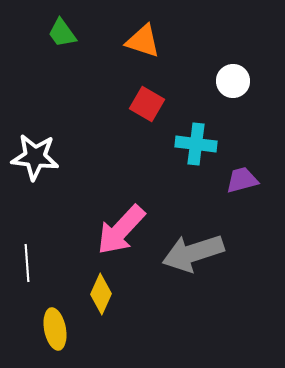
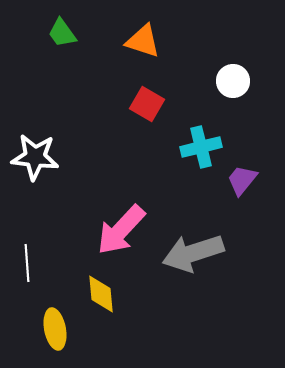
cyan cross: moved 5 px right, 3 px down; rotated 21 degrees counterclockwise
purple trapezoid: rotated 36 degrees counterclockwise
yellow diamond: rotated 30 degrees counterclockwise
